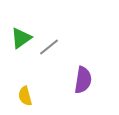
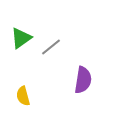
gray line: moved 2 px right
yellow semicircle: moved 2 px left
